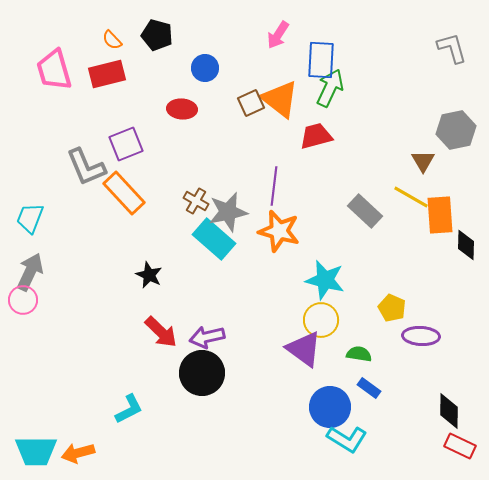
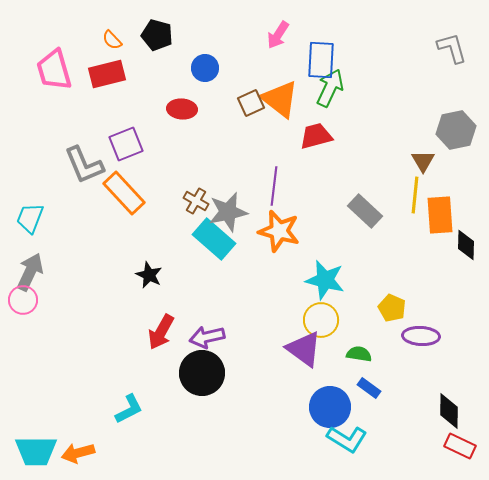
gray L-shape at (86, 167): moved 2 px left, 2 px up
yellow line at (411, 197): moved 4 px right, 2 px up; rotated 66 degrees clockwise
red arrow at (161, 332): rotated 75 degrees clockwise
